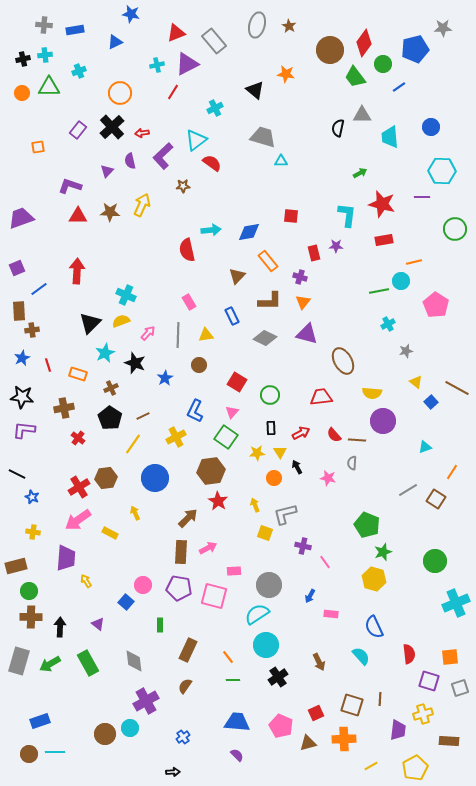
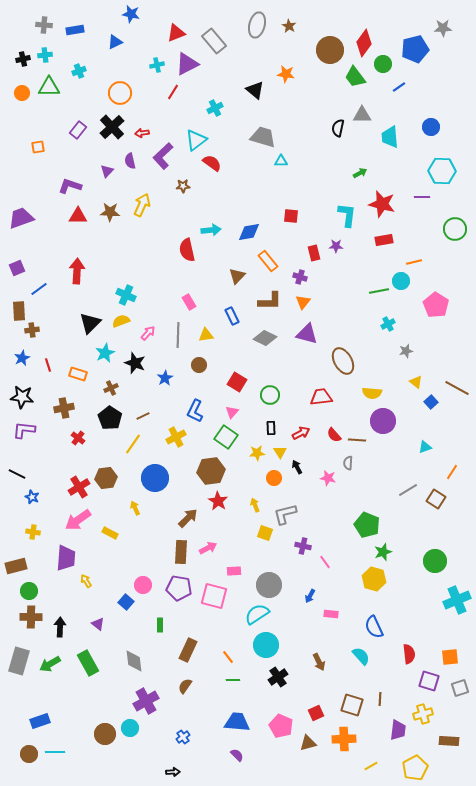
gray semicircle at (352, 463): moved 4 px left
yellow arrow at (135, 513): moved 5 px up
cyan cross at (456, 603): moved 1 px right, 3 px up
